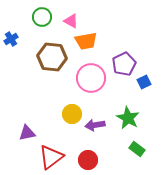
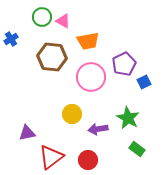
pink triangle: moved 8 px left
orange trapezoid: moved 2 px right
pink circle: moved 1 px up
purple arrow: moved 3 px right, 4 px down
